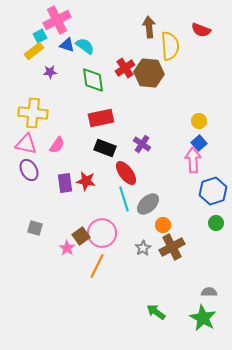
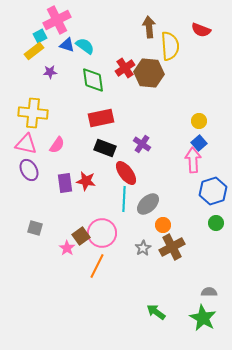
cyan line: rotated 20 degrees clockwise
